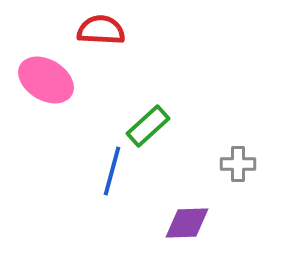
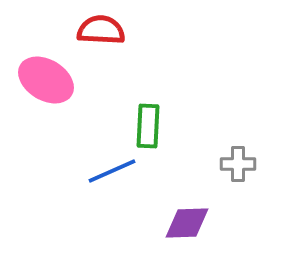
green rectangle: rotated 45 degrees counterclockwise
blue line: rotated 51 degrees clockwise
